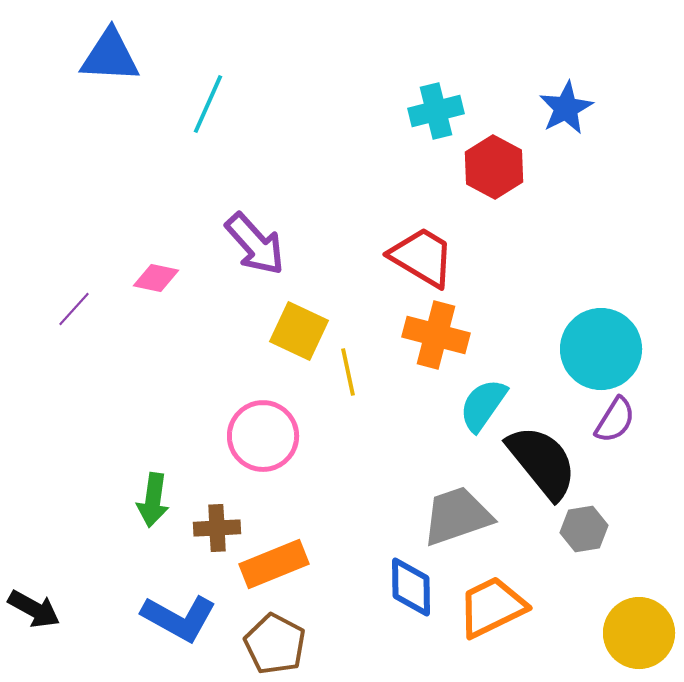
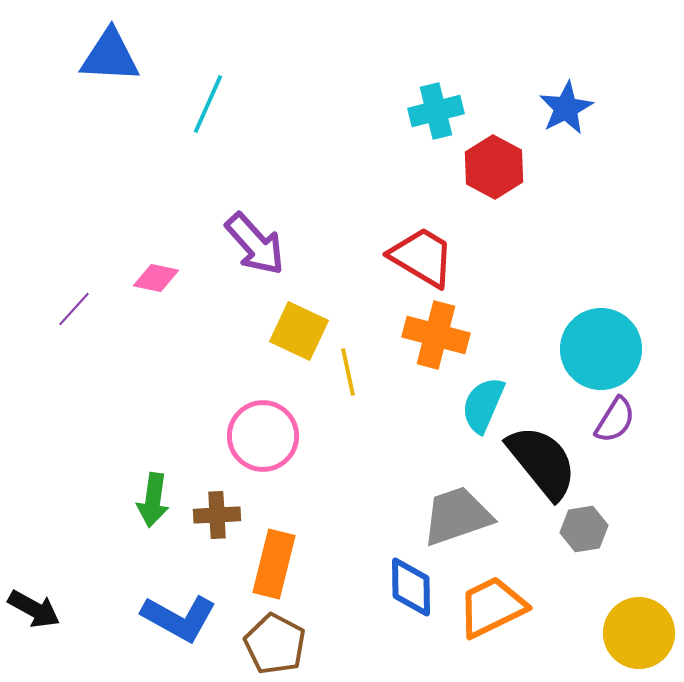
cyan semicircle: rotated 12 degrees counterclockwise
brown cross: moved 13 px up
orange rectangle: rotated 54 degrees counterclockwise
